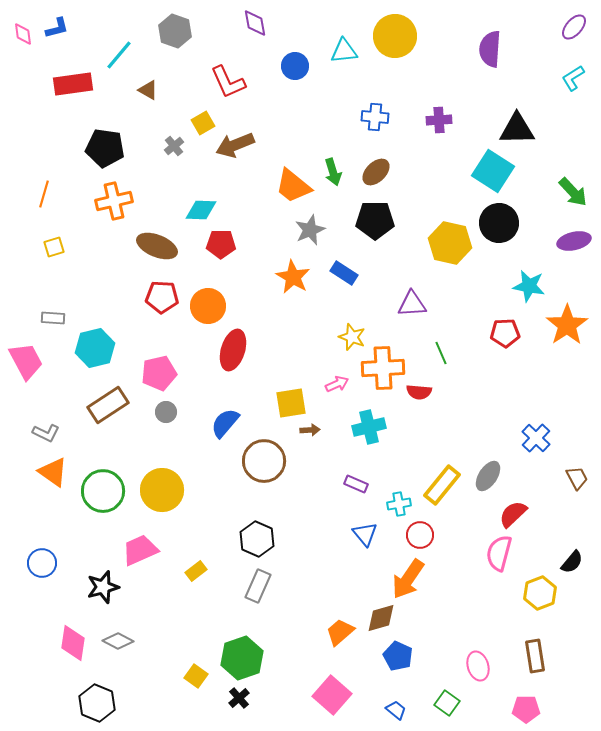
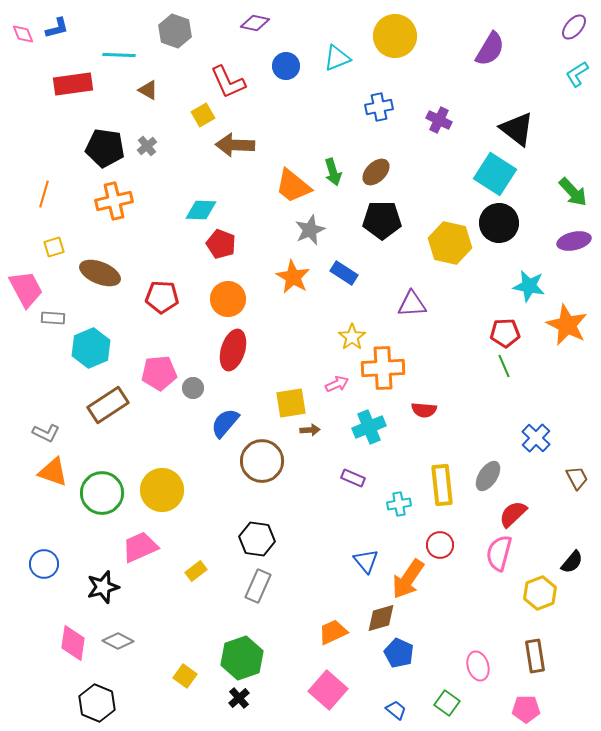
purple diamond at (255, 23): rotated 68 degrees counterclockwise
pink diamond at (23, 34): rotated 15 degrees counterclockwise
purple semicircle at (490, 49): rotated 153 degrees counterclockwise
cyan triangle at (344, 51): moved 7 px left, 7 px down; rotated 16 degrees counterclockwise
cyan line at (119, 55): rotated 52 degrees clockwise
blue circle at (295, 66): moved 9 px left
cyan L-shape at (573, 78): moved 4 px right, 4 px up
blue cross at (375, 117): moved 4 px right, 10 px up; rotated 16 degrees counterclockwise
purple cross at (439, 120): rotated 30 degrees clockwise
yellow square at (203, 123): moved 8 px up
black triangle at (517, 129): rotated 39 degrees clockwise
brown arrow at (235, 145): rotated 24 degrees clockwise
gray cross at (174, 146): moved 27 px left
cyan square at (493, 171): moved 2 px right, 3 px down
black pentagon at (375, 220): moved 7 px right
red pentagon at (221, 244): rotated 20 degrees clockwise
brown ellipse at (157, 246): moved 57 px left, 27 px down
orange circle at (208, 306): moved 20 px right, 7 px up
orange star at (567, 325): rotated 12 degrees counterclockwise
yellow star at (352, 337): rotated 16 degrees clockwise
cyan hexagon at (95, 348): moved 4 px left; rotated 9 degrees counterclockwise
green line at (441, 353): moved 63 px right, 13 px down
pink trapezoid at (26, 361): moved 72 px up
pink pentagon at (159, 373): rotated 8 degrees clockwise
red semicircle at (419, 392): moved 5 px right, 18 px down
gray circle at (166, 412): moved 27 px right, 24 px up
cyan cross at (369, 427): rotated 8 degrees counterclockwise
brown circle at (264, 461): moved 2 px left
orange triangle at (53, 472): rotated 16 degrees counterclockwise
purple rectangle at (356, 484): moved 3 px left, 6 px up
yellow rectangle at (442, 485): rotated 45 degrees counterclockwise
green circle at (103, 491): moved 1 px left, 2 px down
blue triangle at (365, 534): moved 1 px right, 27 px down
red circle at (420, 535): moved 20 px right, 10 px down
black hexagon at (257, 539): rotated 16 degrees counterclockwise
pink trapezoid at (140, 550): moved 3 px up
blue circle at (42, 563): moved 2 px right, 1 px down
orange trapezoid at (340, 632): moved 7 px left; rotated 16 degrees clockwise
blue pentagon at (398, 656): moved 1 px right, 3 px up
yellow square at (196, 676): moved 11 px left
pink square at (332, 695): moved 4 px left, 5 px up
